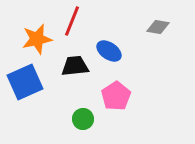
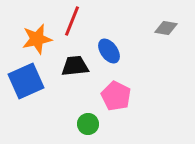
gray diamond: moved 8 px right, 1 px down
blue ellipse: rotated 20 degrees clockwise
blue square: moved 1 px right, 1 px up
pink pentagon: rotated 12 degrees counterclockwise
green circle: moved 5 px right, 5 px down
